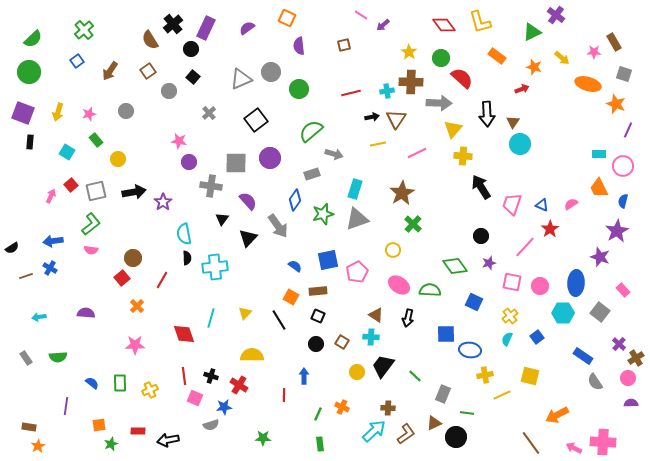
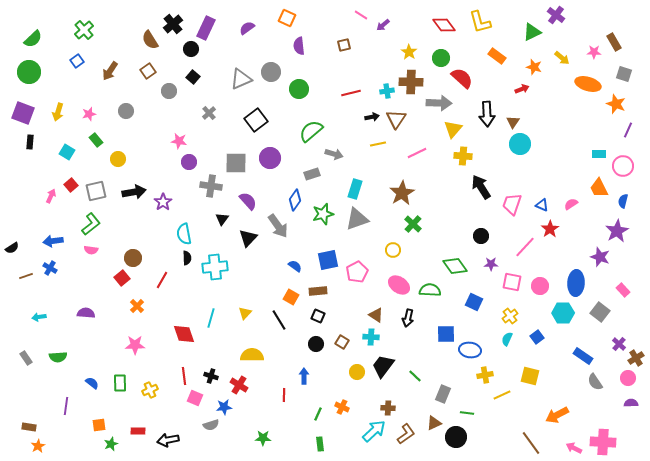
purple star at (489, 263): moved 2 px right, 1 px down; rotated 16 degrees clockwise
